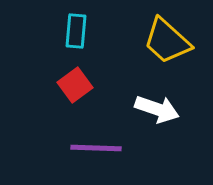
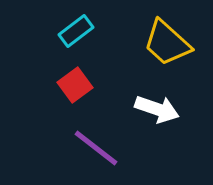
cyan rectangle: rotated 48 degrees clockwise
yellow trapezoid: moved 2 px down
purple line: rotated 36 degrees clockwise
